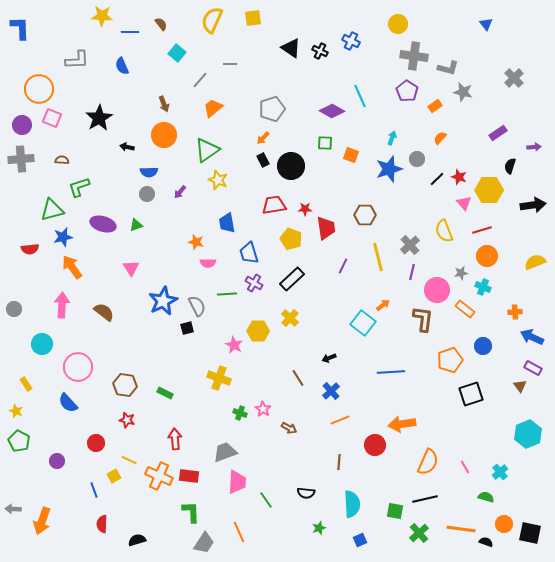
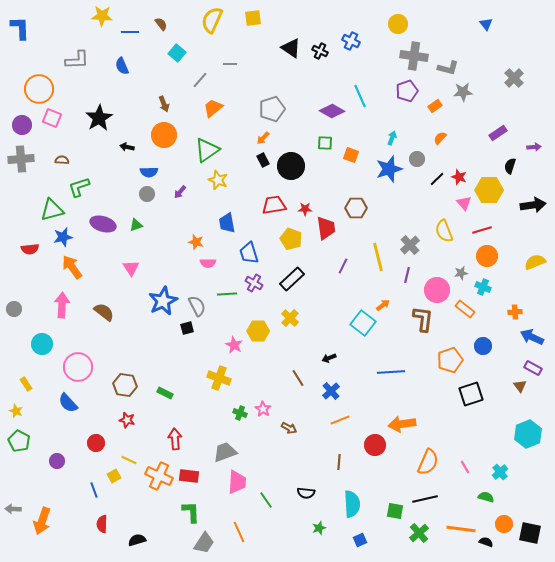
purple pentagon at (407, 91): rotated 20 degrees clockwise
gray star at (463, 92): rotated 18 degrees counterclockwise
brown hexagon at (365, 215): moved 9 px left, 7 px up
purple line at (412, 272): moved 5 px left, 3 px down
